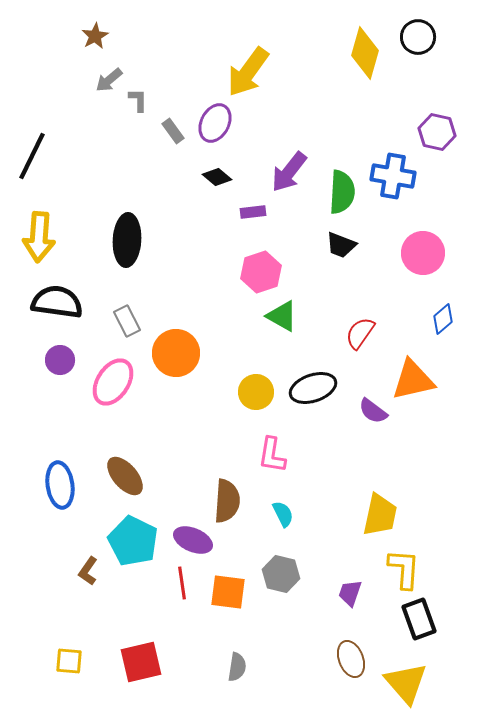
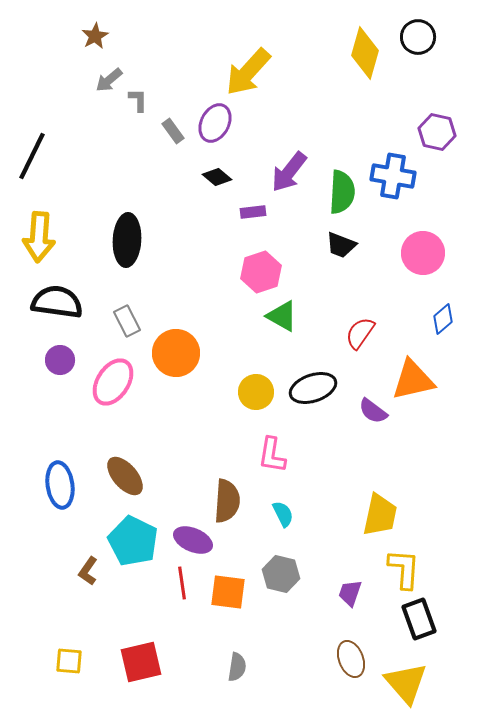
yellow arrow at (248, 72): rotated 6 degrees clockwise
